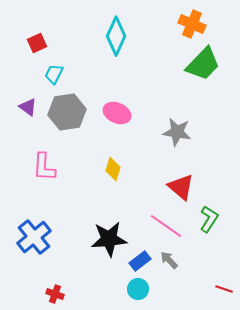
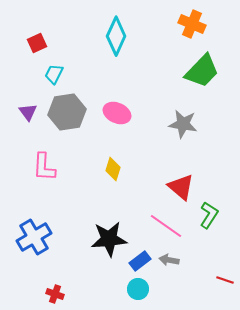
green trapezoid: moved 1 px left, 7 px down
purple triangle: moved 5 px down; rotated 18 degrees clockwise
gray star: moved 6 px right, 8 px up
green L-shape: moved 4 px up
blue cross: rotated 8 degrees clockwise
gray arrow: rotated 36 degrees counterclockwise
red line: moved 1 px right, 9 px up
